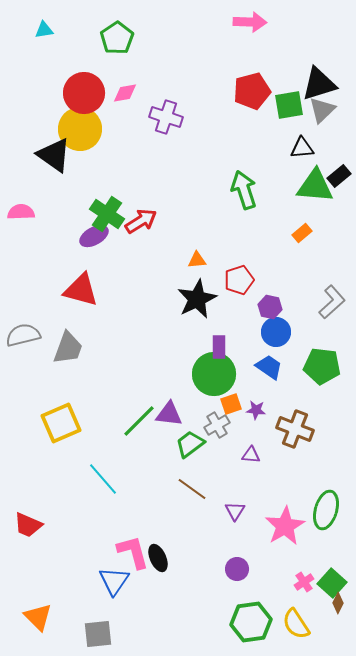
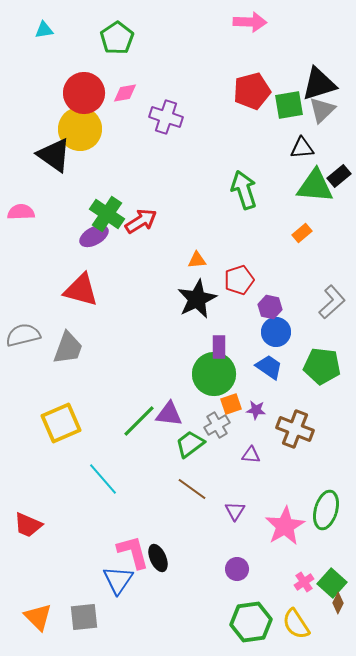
blue triangle at (114, 581): moved 4 px right, 1 px up
gray square at (98, 634): moved 14 px left, 17 px up
